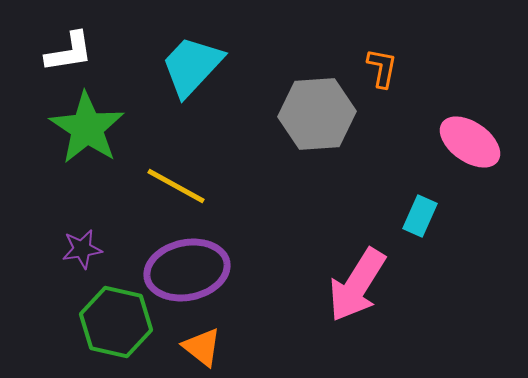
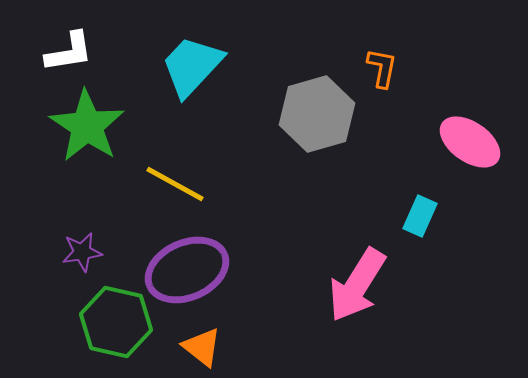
gray hexagon: rotated 12 degrees counterclockwise
green star: moved 2 px up
yellow line: moved 1 px left, 2 px up
purple star: moved 3 px down
purple ellipse: rotated 12 degrees counterclockwise
